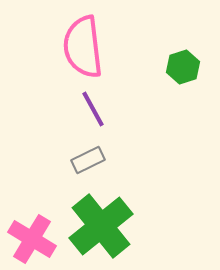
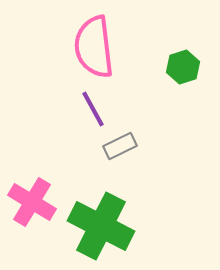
pink semicircle: moved 11 px right
gray rectangle: moved 32 px right, 14 px up
green cross: rotated 24 degrees counterclockwise
pink cross: moved 37 px up
